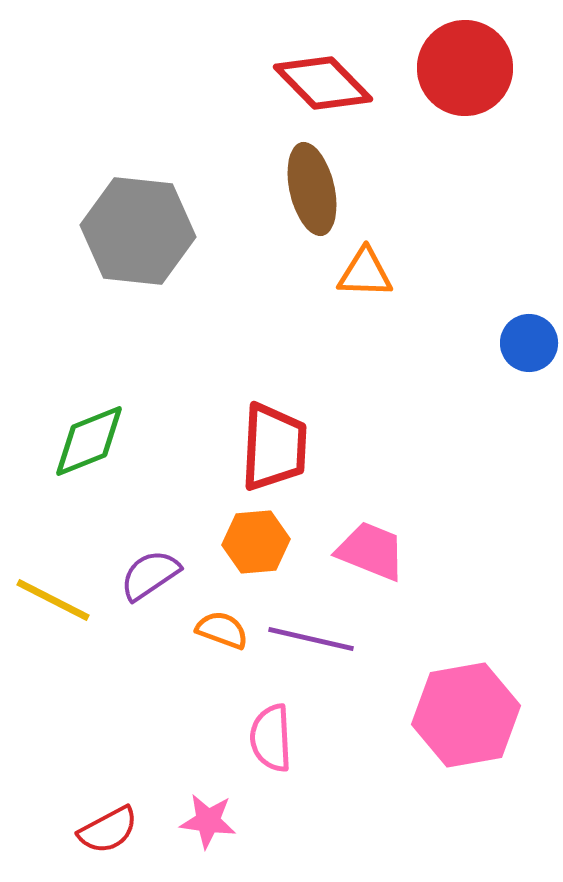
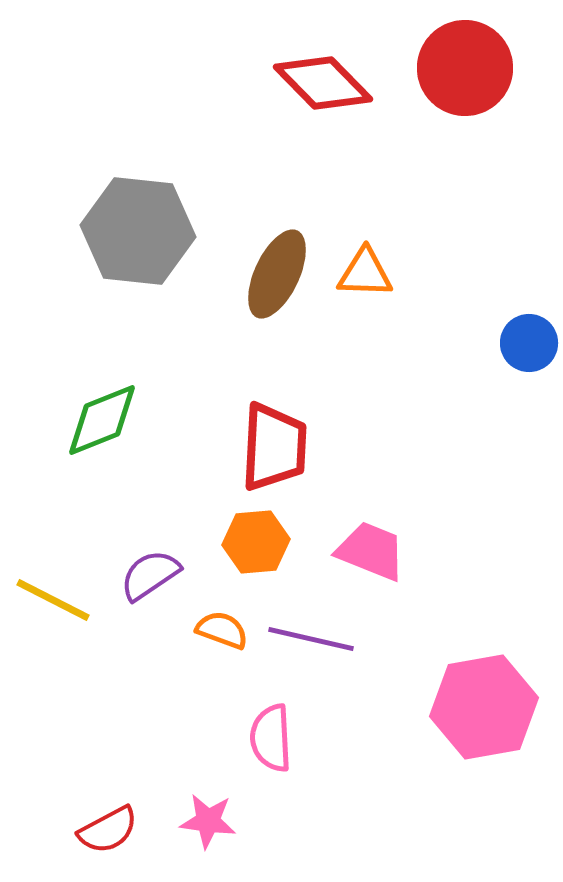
brown ellipse: moved 35 px left, 85 px down; rotated 38 degrees clockwise
green diamond: moved 13 px right, 21 px up
pink hexagon: moved 18 px right, 8 px up
